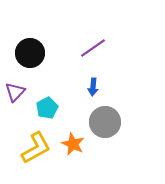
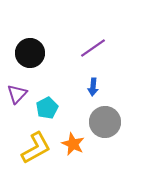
purple triangle: moved 2 px right, 2 px down
